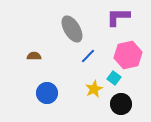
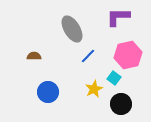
blue circle: moved 1 px right, 1 px up
